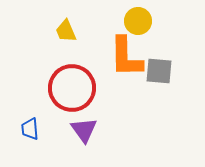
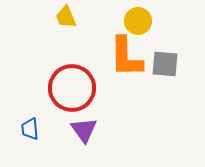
yellow trapezoid: moved 14 px up
gray square: moved 6 px right, 7 px up
